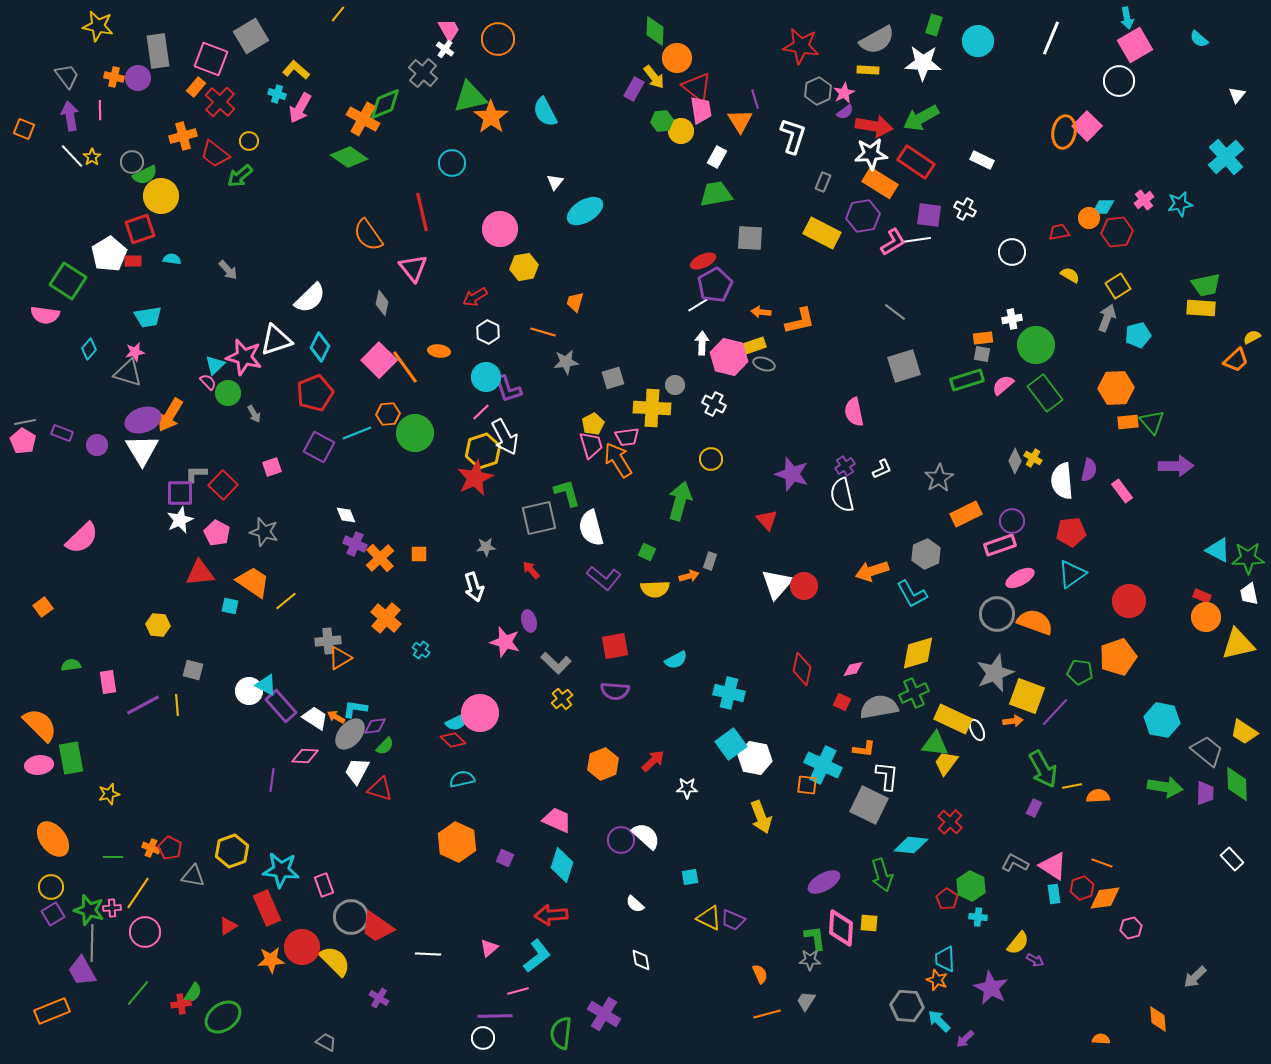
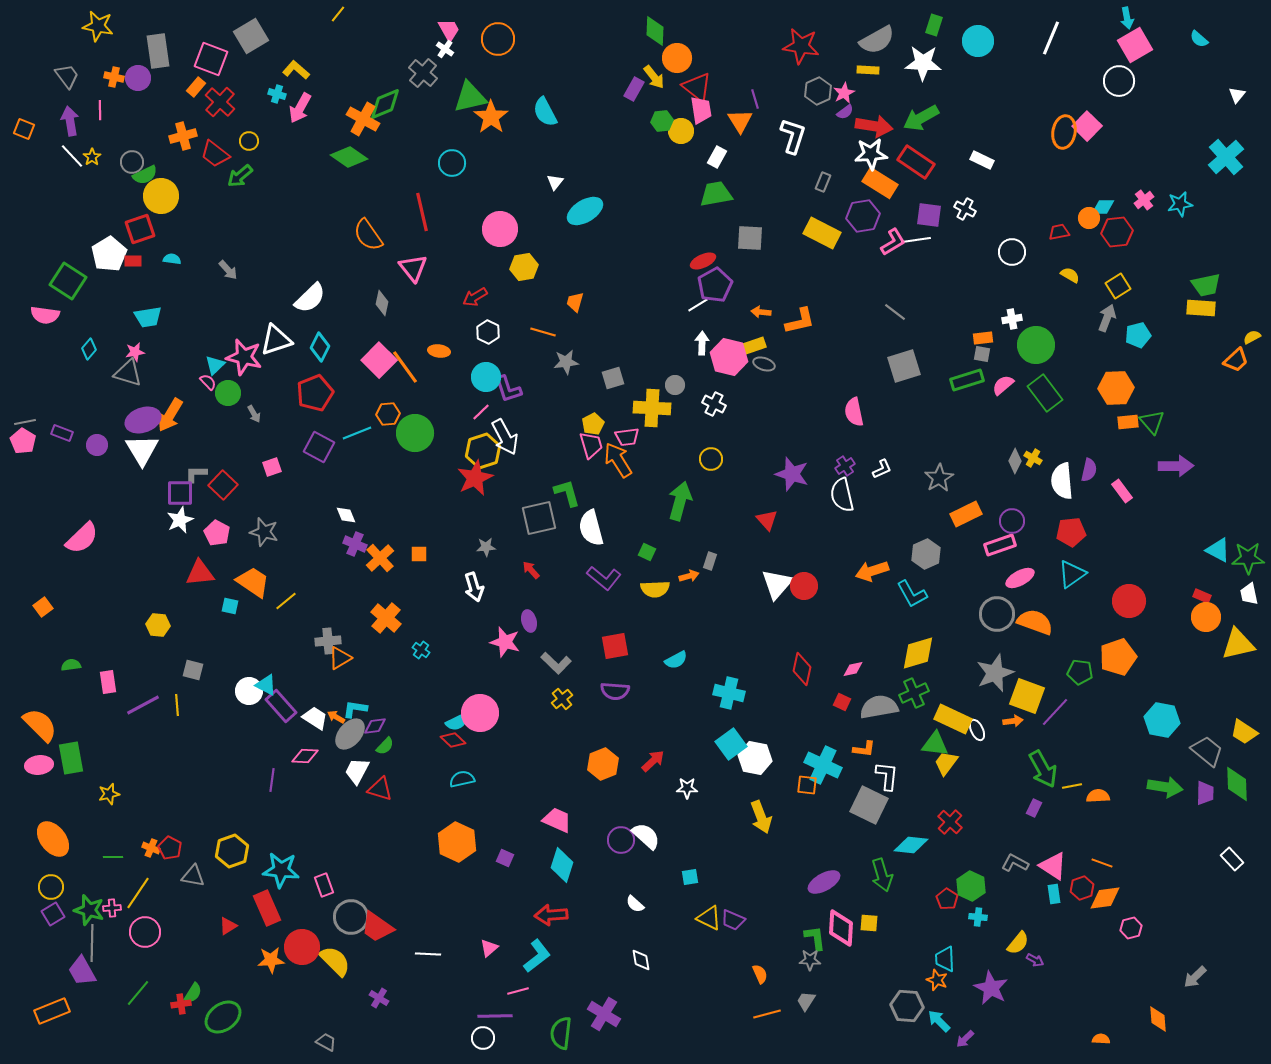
purple arrow at (70, 116): moved 5 px down
